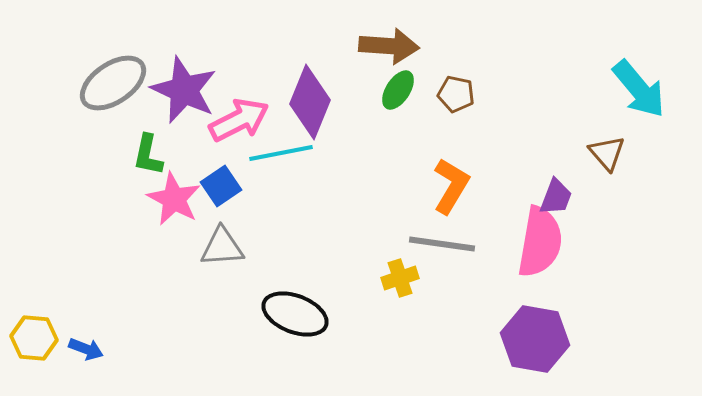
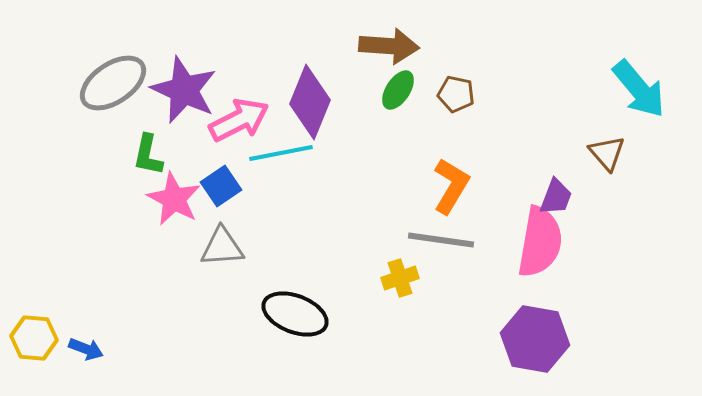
gray line: moved 1 px left, 4 px up
